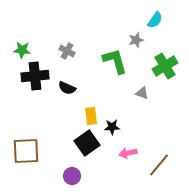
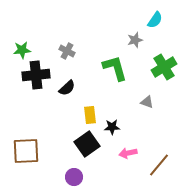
gray star: moved 1 px left
green star: rotated 12 degrees counterclockwise
green L-shape: moved 7 px down
green cross: moved 1 px left, 1 px down
black cross: moved 1 px right, 1 px up
black semicircle: rotated 66 degrees counterclockwise
gray triangle: moved 5 px right, 9 px down
yellow rectangle: moved 1 px left, 1 px up
black square: moved 1 px down
purple circle: moved 2 px right, 1 px down
